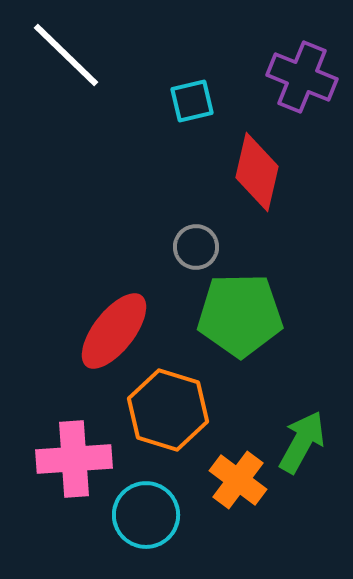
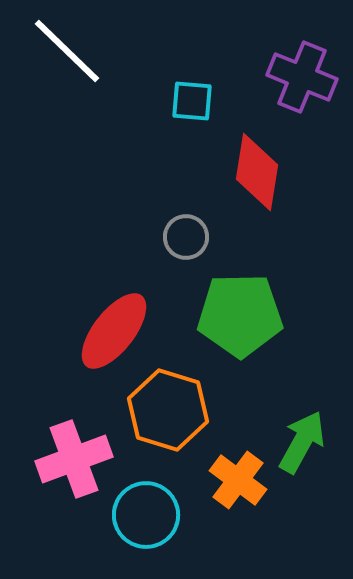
white line: moved 1 px right, 4 px up
cyan square: rotated 18 degrees clockwise
red diamond: rotated 4 degrees counterclockwise
gray circle: moved 10 px left, 10 px up
pink cross: rotated 16 degrees counterclockwise
